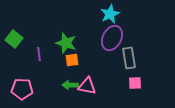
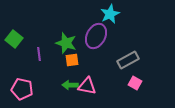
purple ellipse: moved 16 px left, 2 px up
gray rectangle: moved 1 px left, 2 px down; rotated 70 degrees clockwise
pink square: rotated 32 degrees clockwise
pink pentagon: rotated 10 degrees clockwise
